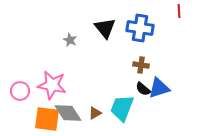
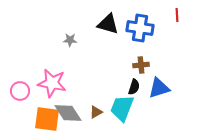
red line: moved 2 px left, 4 px down
black triangle: moved 3 px right, 4 px up; rotated 35 degrees counterclockwise
gray star: rotated 24 degrees counterclockwise
brown cross: rotated 14 degrees counterclockwise
pink star: moved 2 px up
black semicircle: moved 9 px left, 2 px up; rotated 112 degrees counterclockwise
brown triangle: moved 1 px right, 1 px up
